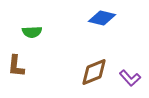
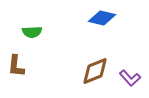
brown diamond: moved 1 px right, 1 px up
